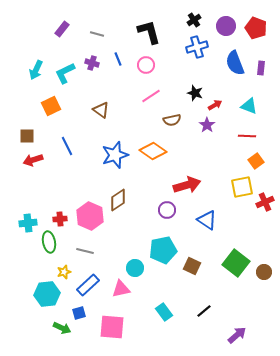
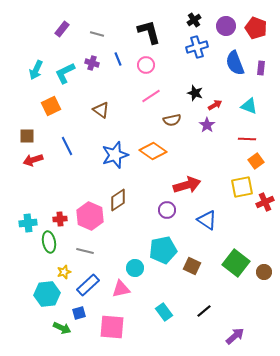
red line at (247, 136): moved 3 px down
purple arrow at (237, 335): moved 2 px left, 1 px down
